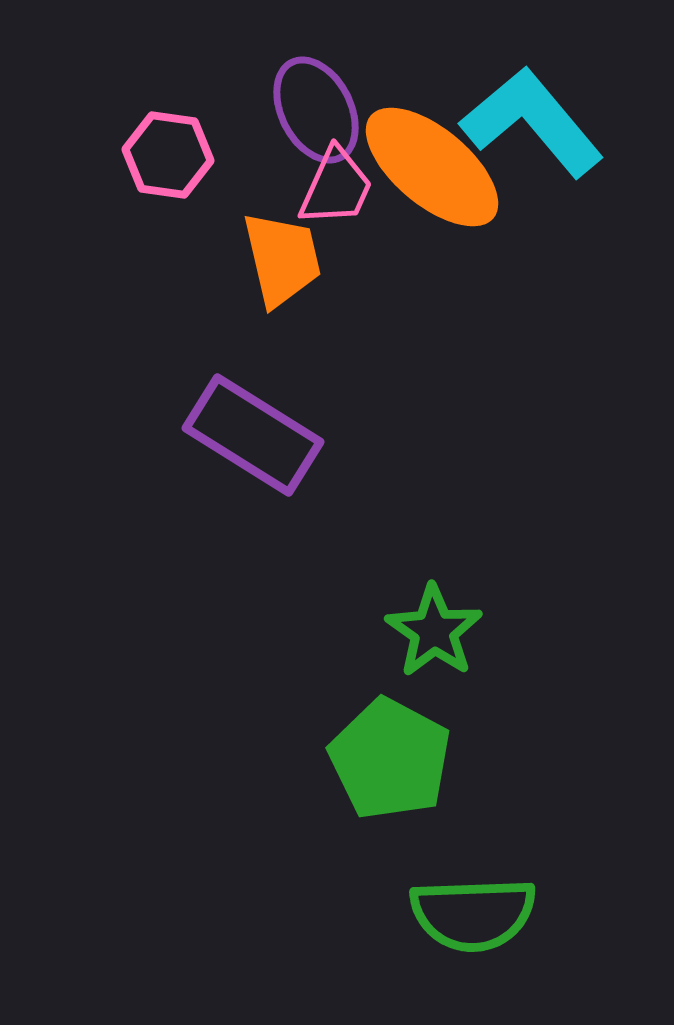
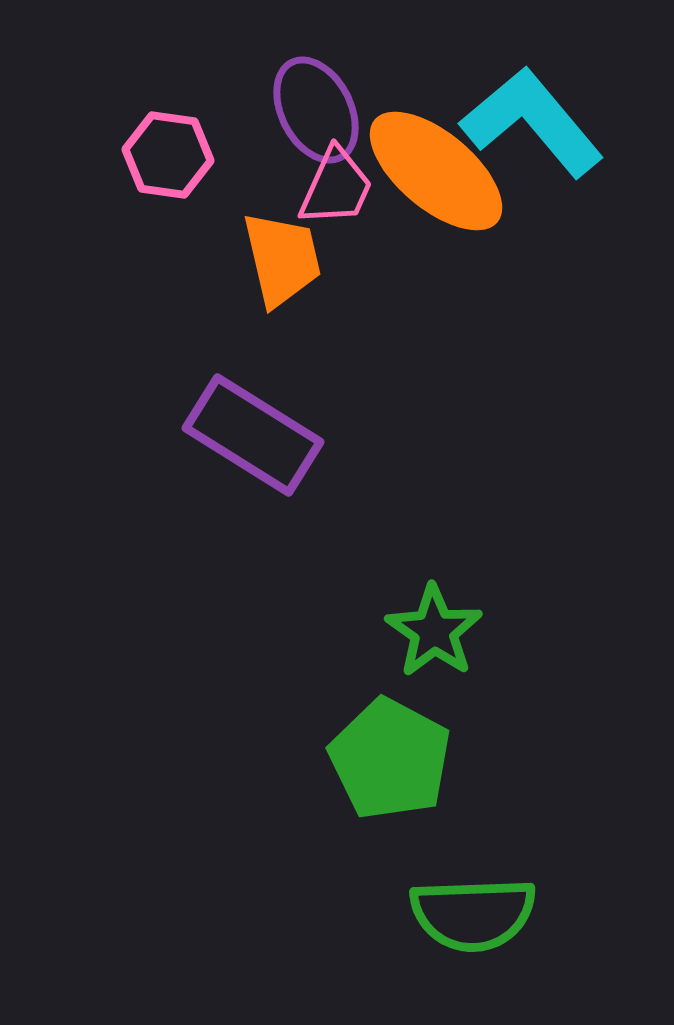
orange ellipse: moved 4 px right, 4 px down
